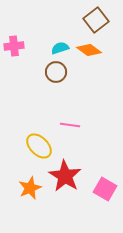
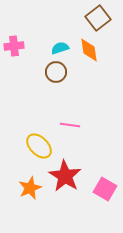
brown square: moved 2 px right, 2 px up
orange diamond: rotated 45 degrees clockwise
